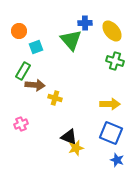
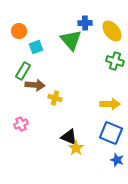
yellow star: rotated 21 degrees counterclockwise
